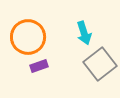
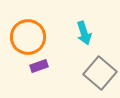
gray square: moved 9 px down; rotated 12 degrees counterclockwise
